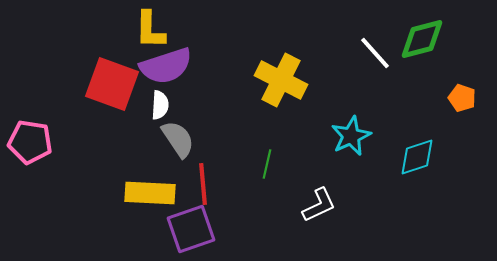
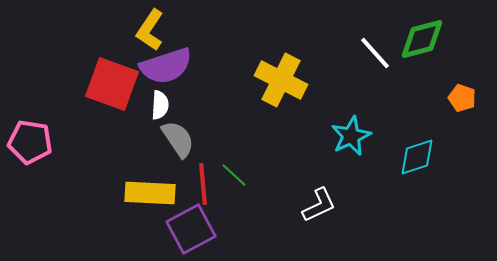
yellow L-shape: rotated 33 degrees clockwise
green line: moved 33 px left, 11 px down; rotated 60 degrees counterclockwise
purple square: rotated 9 degrees counterclockwise
